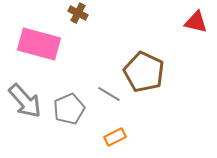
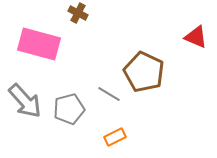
red triangle: moved 15 px down; rotated 10 degrees clockwise
gray pentagon: rotated 8 degrees clockwise
